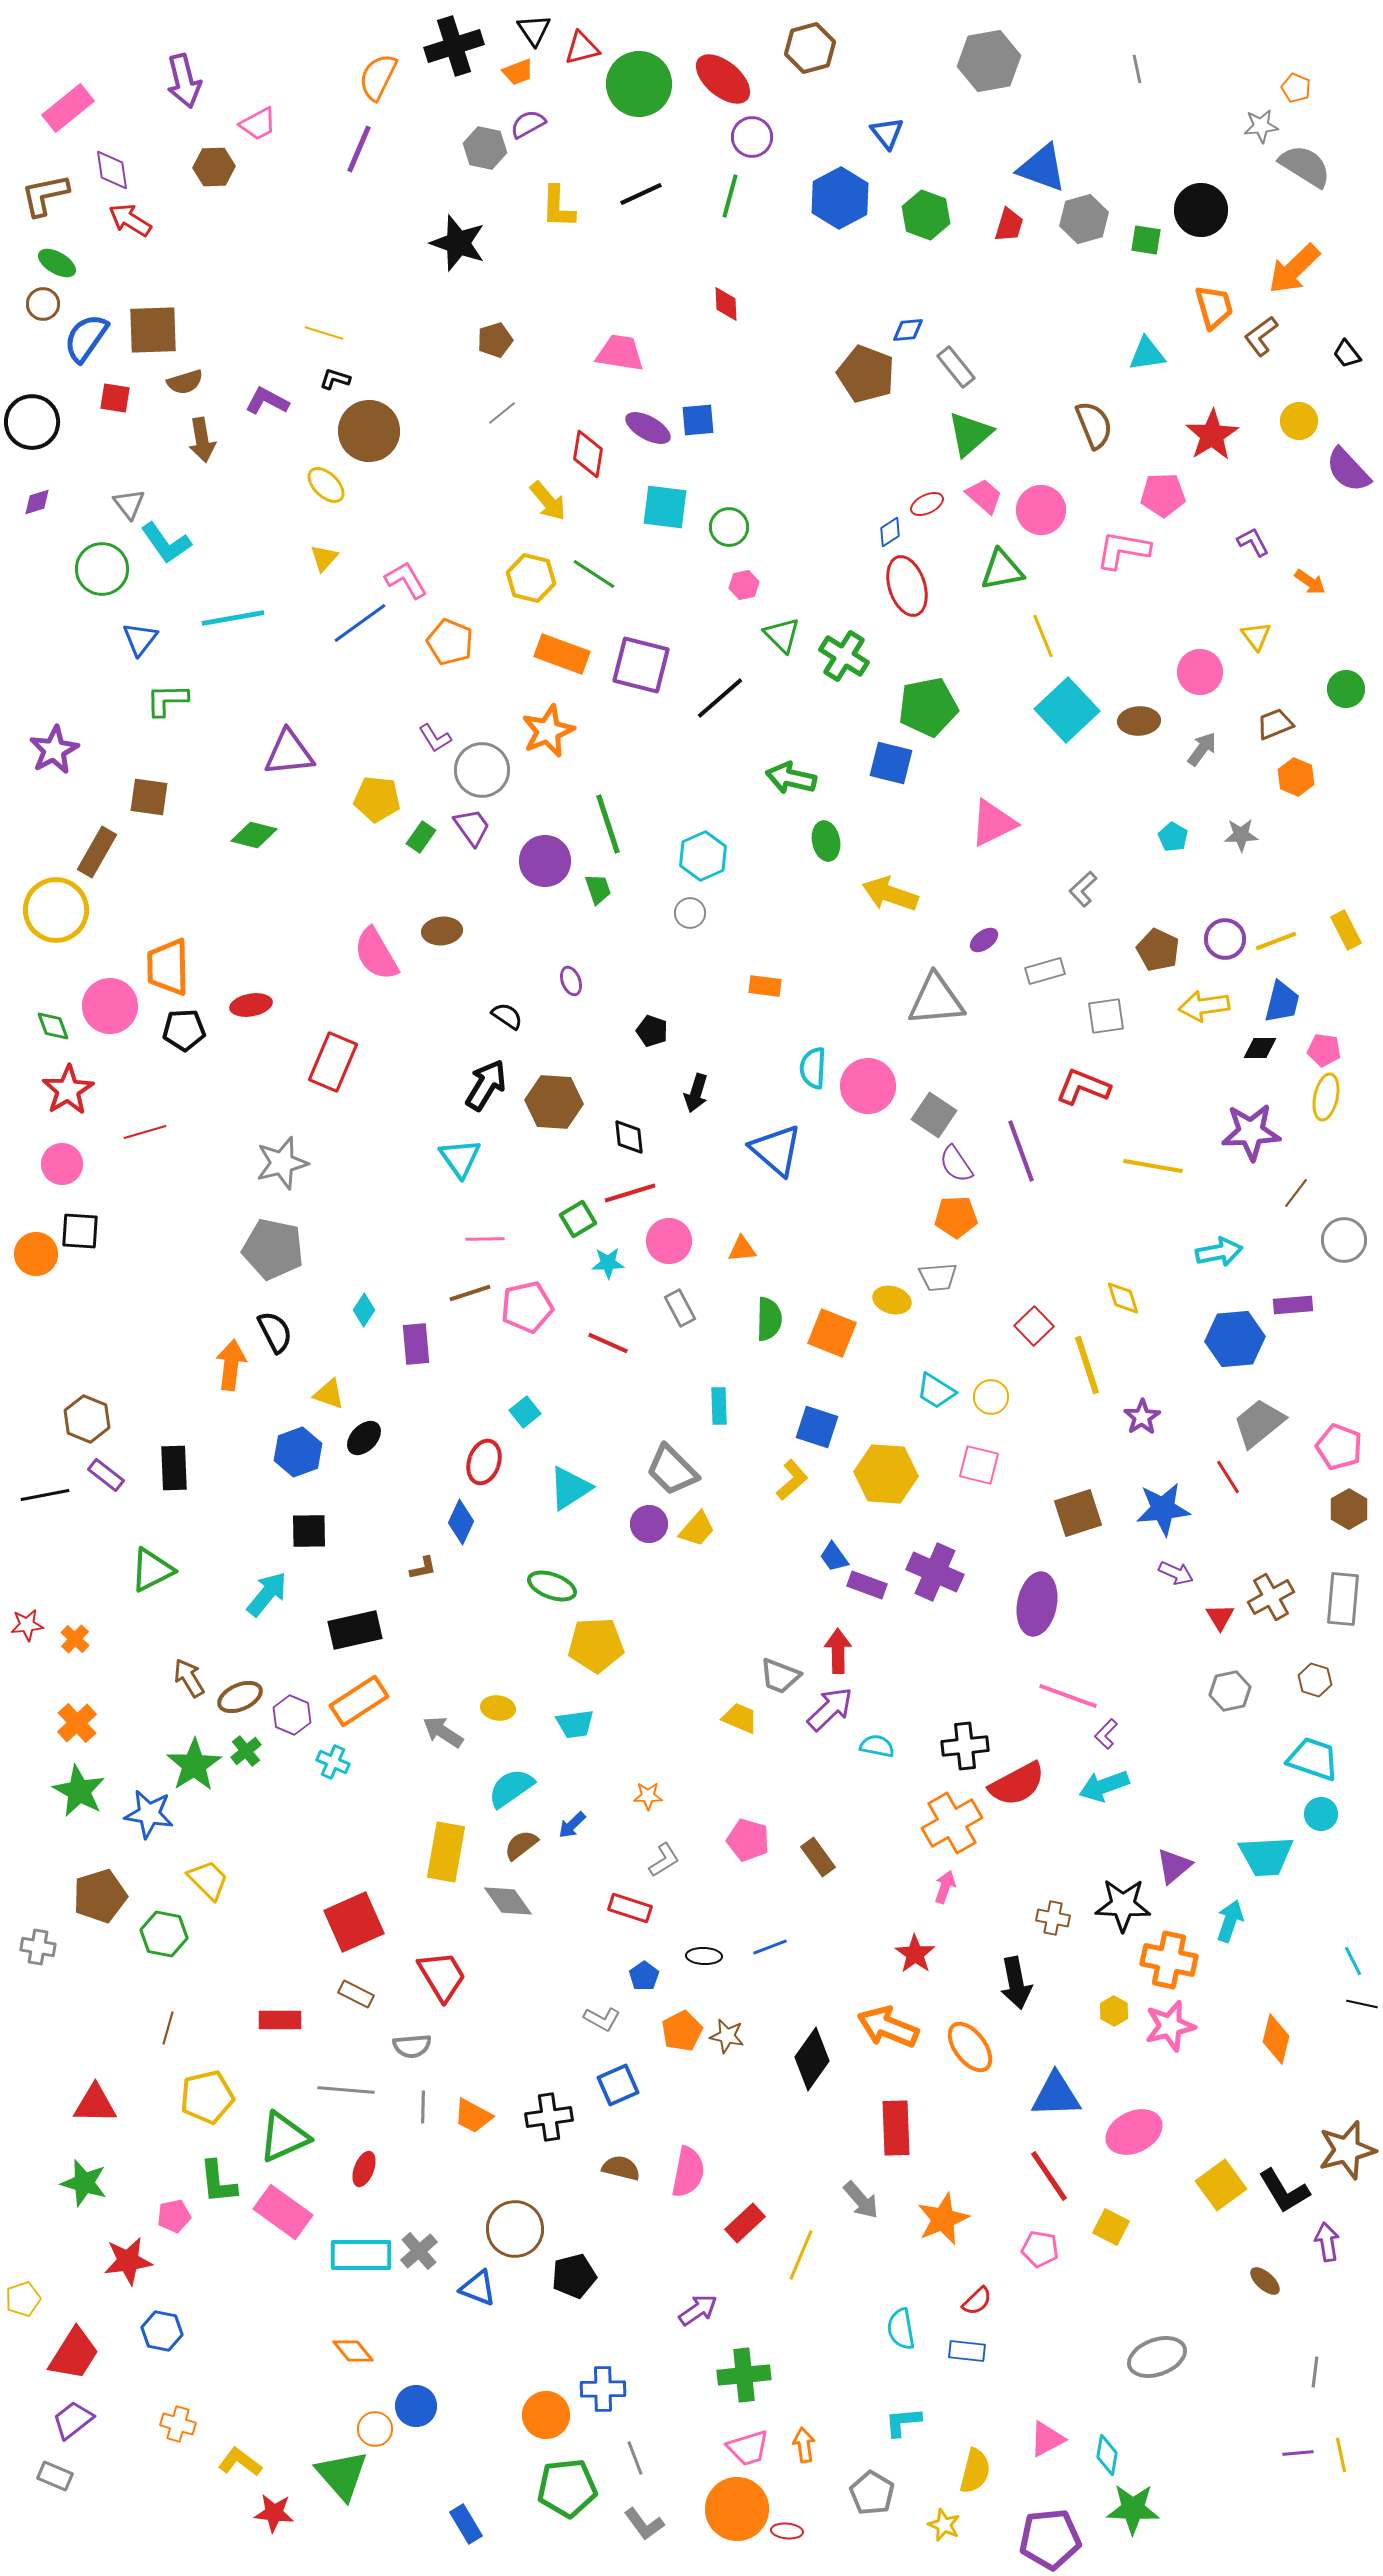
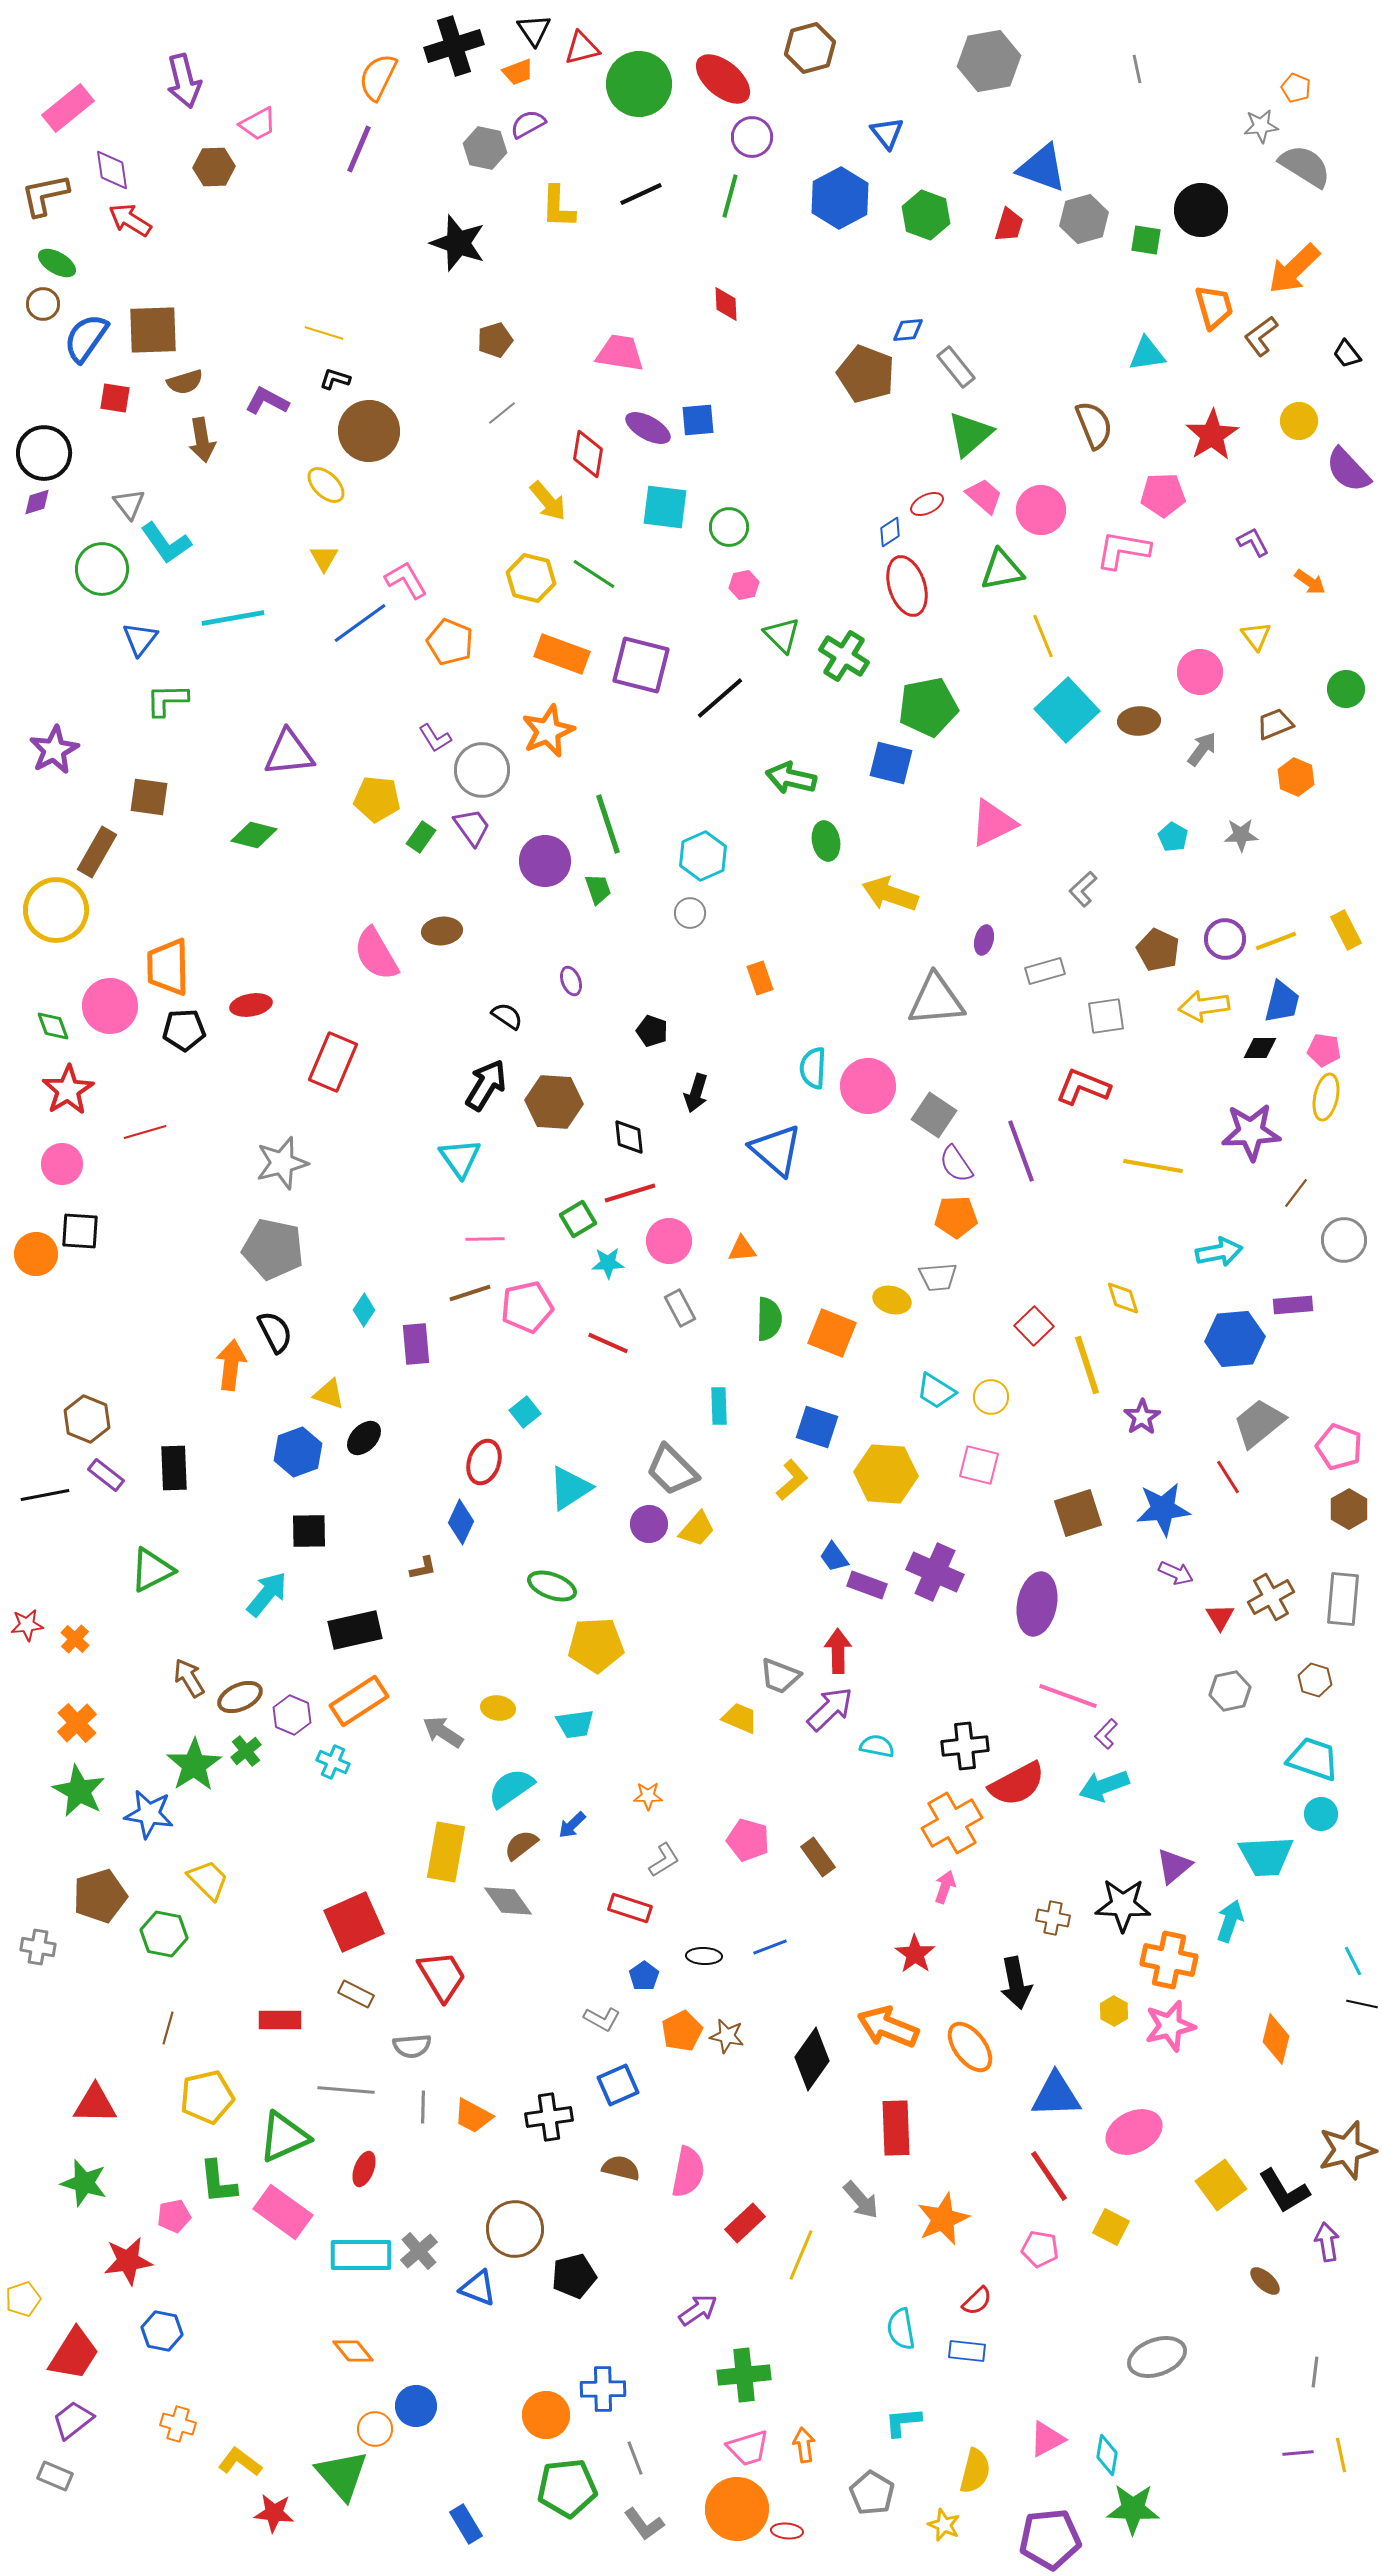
black circle at (32, 422): moved 12 px right, 31 px down
yellow triangle at (324, 558): rotated 12 degrees counterclockwise
purple ellipse at (984, 940): rotated 40 degrees counterclockwise
orange rectangle at (765, 986): moved 5 px left, 8 px up; rotated 64 degrees clockwise
